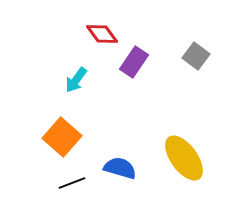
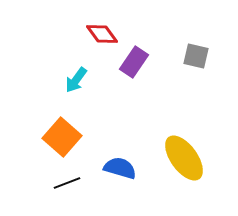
gray square: rotated 24 degrees counterclockwise
black line: moved 5 px left
